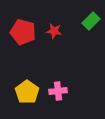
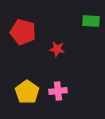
green rectangle: rotated 48 degrees clockwise
red star: moved 3 px right, 18 px down
